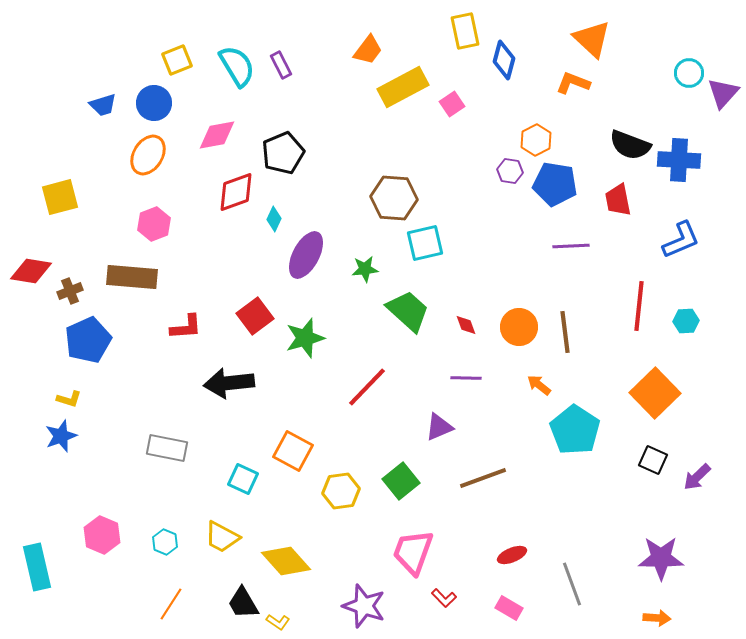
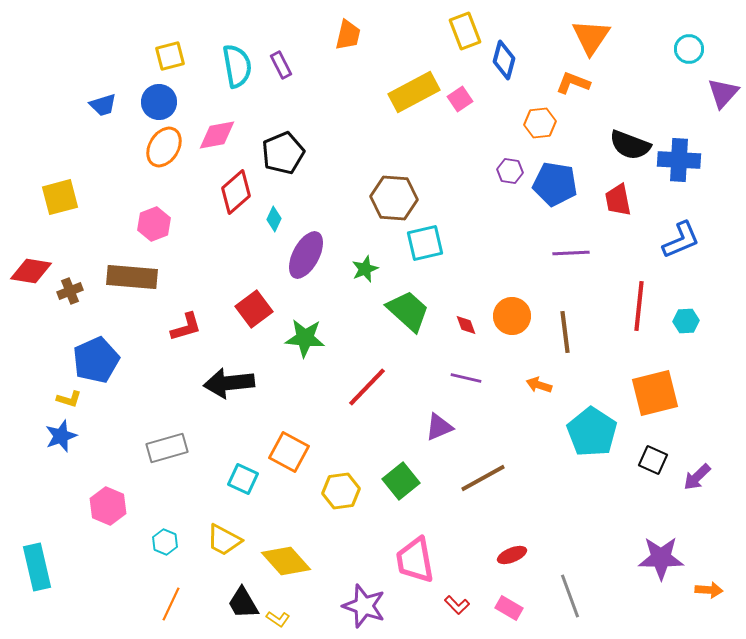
yellow rectangle at (465, 31): rotated 9 degrees counterclockwise
orange triangle at (592, 39): moved 1 px left, 2 px up; rotated 21 degrees clockwise
orange trapezoid at (368, 50): moved 20 px left, 15 px up; rotated 24 degrees counterclockwise
yellow square at (177, 60): moved 7 px left, 4 px up; rotated 8 degrees clockwise
cyan semicircle at (237, 66): rotated 21 degrees clockwise
cyan circle at (689, 73): moved 24 px up
yellow rectangle at (403, 87): moved 11 px right, 5 px down
blue circle at (154, 103): moved 5 px right, 1 px up
pink square at (452, 104): moved 8 px right, 5 px up
orange hexagon at (536, 140): moved 4 px right, 17 px up; rotated 20 degrees clockwise
orange ellipse at (148, 155): moved 16 px right, 8 px up
red diamond at (236, 192): rotated 21 degrees counterclockwise
purple line at (571, 246): moved 7 px down
green star at (365, 269): rotated 16 degrees counterclockwise
red square at (255, 316): moved 1 px left, 7 px up
red L-shape at (186, 327): rotated 12 degrees counterclockwise
orange circle at (519, 327): moved 7 px left, 11 px up
green star at (305, 338): rotated 21 degrees clockwise
blue pentagon at (88, 340): moved 8 px right, 20 px down
purple line at (466, 378): rotated 12 degrees clockwise
orange arrow at (539, 385): rotated 20 degrees counterclockwise
orange square at (655, 393): rotated 30 degrees clockwise
cyan pentagon at (575, 430): moved 17 px right, 2 px down
gray rectangle at (167, 448): rotated 27 degrees counterclockwise
orange square at (293, 451): moved 4 px left, 1 px down
brown line at (483, 478): rotated 9 degrees counterclockwise
pink hexagon at (102, 535): moved 6 px right, 29 px up
yellow trapezoid at (222, 537): moved 2 px right, 3 px down
pink trapezoid at (413, 552): moved 2 px right, 8 px down; rotated 30 degrees counterclockwise
gray line at (572, 584): moved 2 px left, 12 px down
red L-shape at (444, 598): moved 13 px right, 7 px down
orange line at (171, 604): rotated 8 degrees counterclockwise
orange arrow at (657, 618): moved 52 px right, 28 px up
yellow L-shape at (278, 622): moved 3 px up
